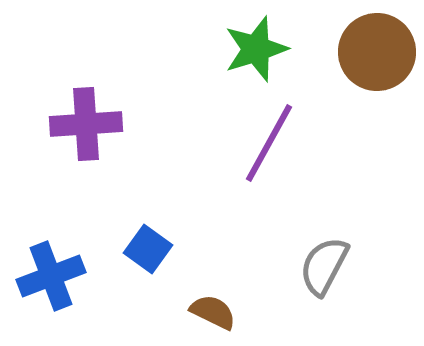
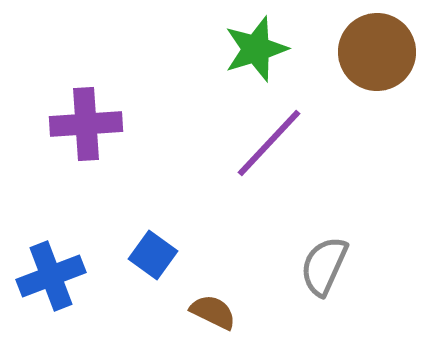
purple line: rotated 14 degrees clockwise
blue square: moved 5 px right, 6 px down
gray semicircle: rotated 4 degrees counterclockwise
